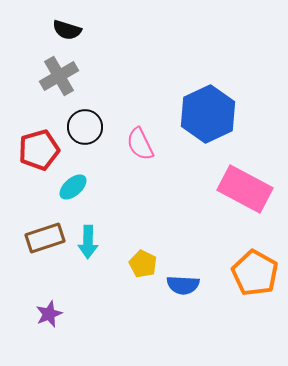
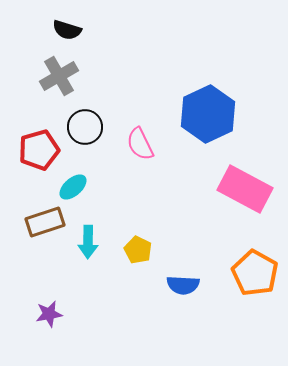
brown rectangle: moved 16 px up
yellow pentagon: moved 5 px left, 14 px up
purple star: rotated 12 degrees clockwise
